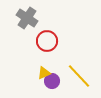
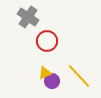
gray cross: moved 1 px right, 1 px up
yellow triangle: moved 1 px right
